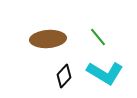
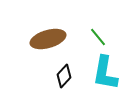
brown ellipse: rotated 12 degrees counterclockwise
cyan L-shape: rotated 69 degrees clockwise
